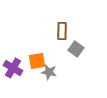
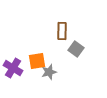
gray star: rotated 28 degrees counterclockwise
